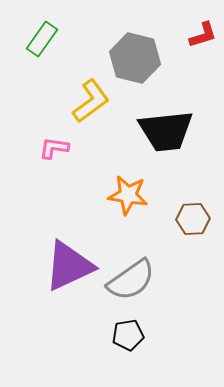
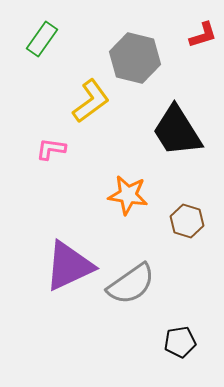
black trapezoid: moved 11 px right; rotated 64 degrees clockwise
pink L-shape: moved 3 px left, 1 px down
brown hexagon: moved 6 px left, 2 px down; rotated 20 degrees clockwise
gray semicircle: moved 4 px down
black pentagon: moved 52 px right, 7 px down
